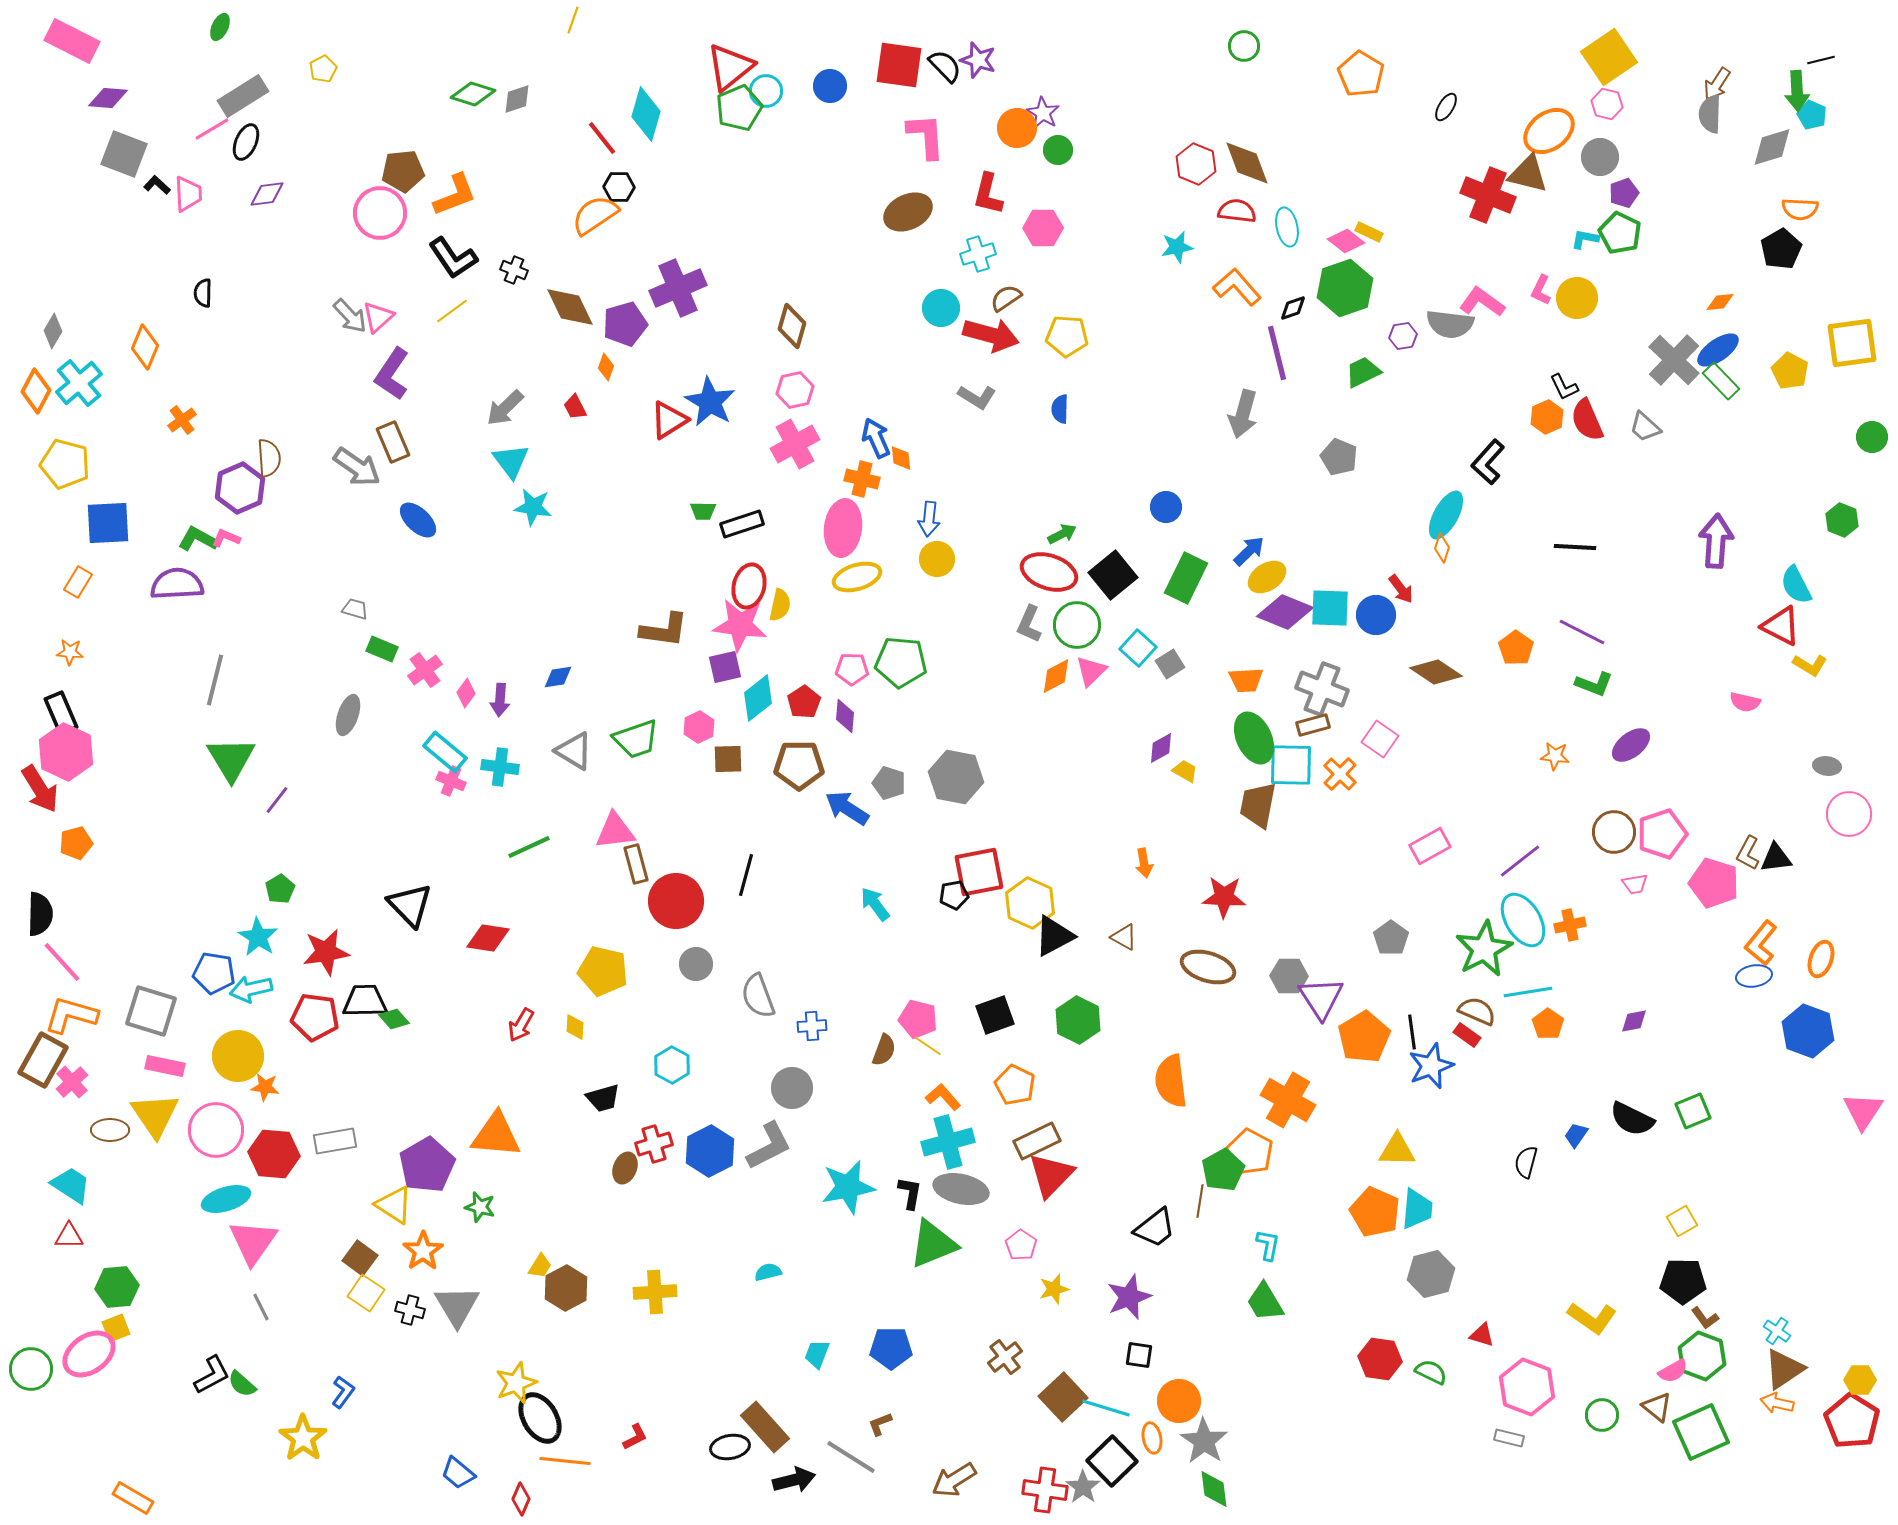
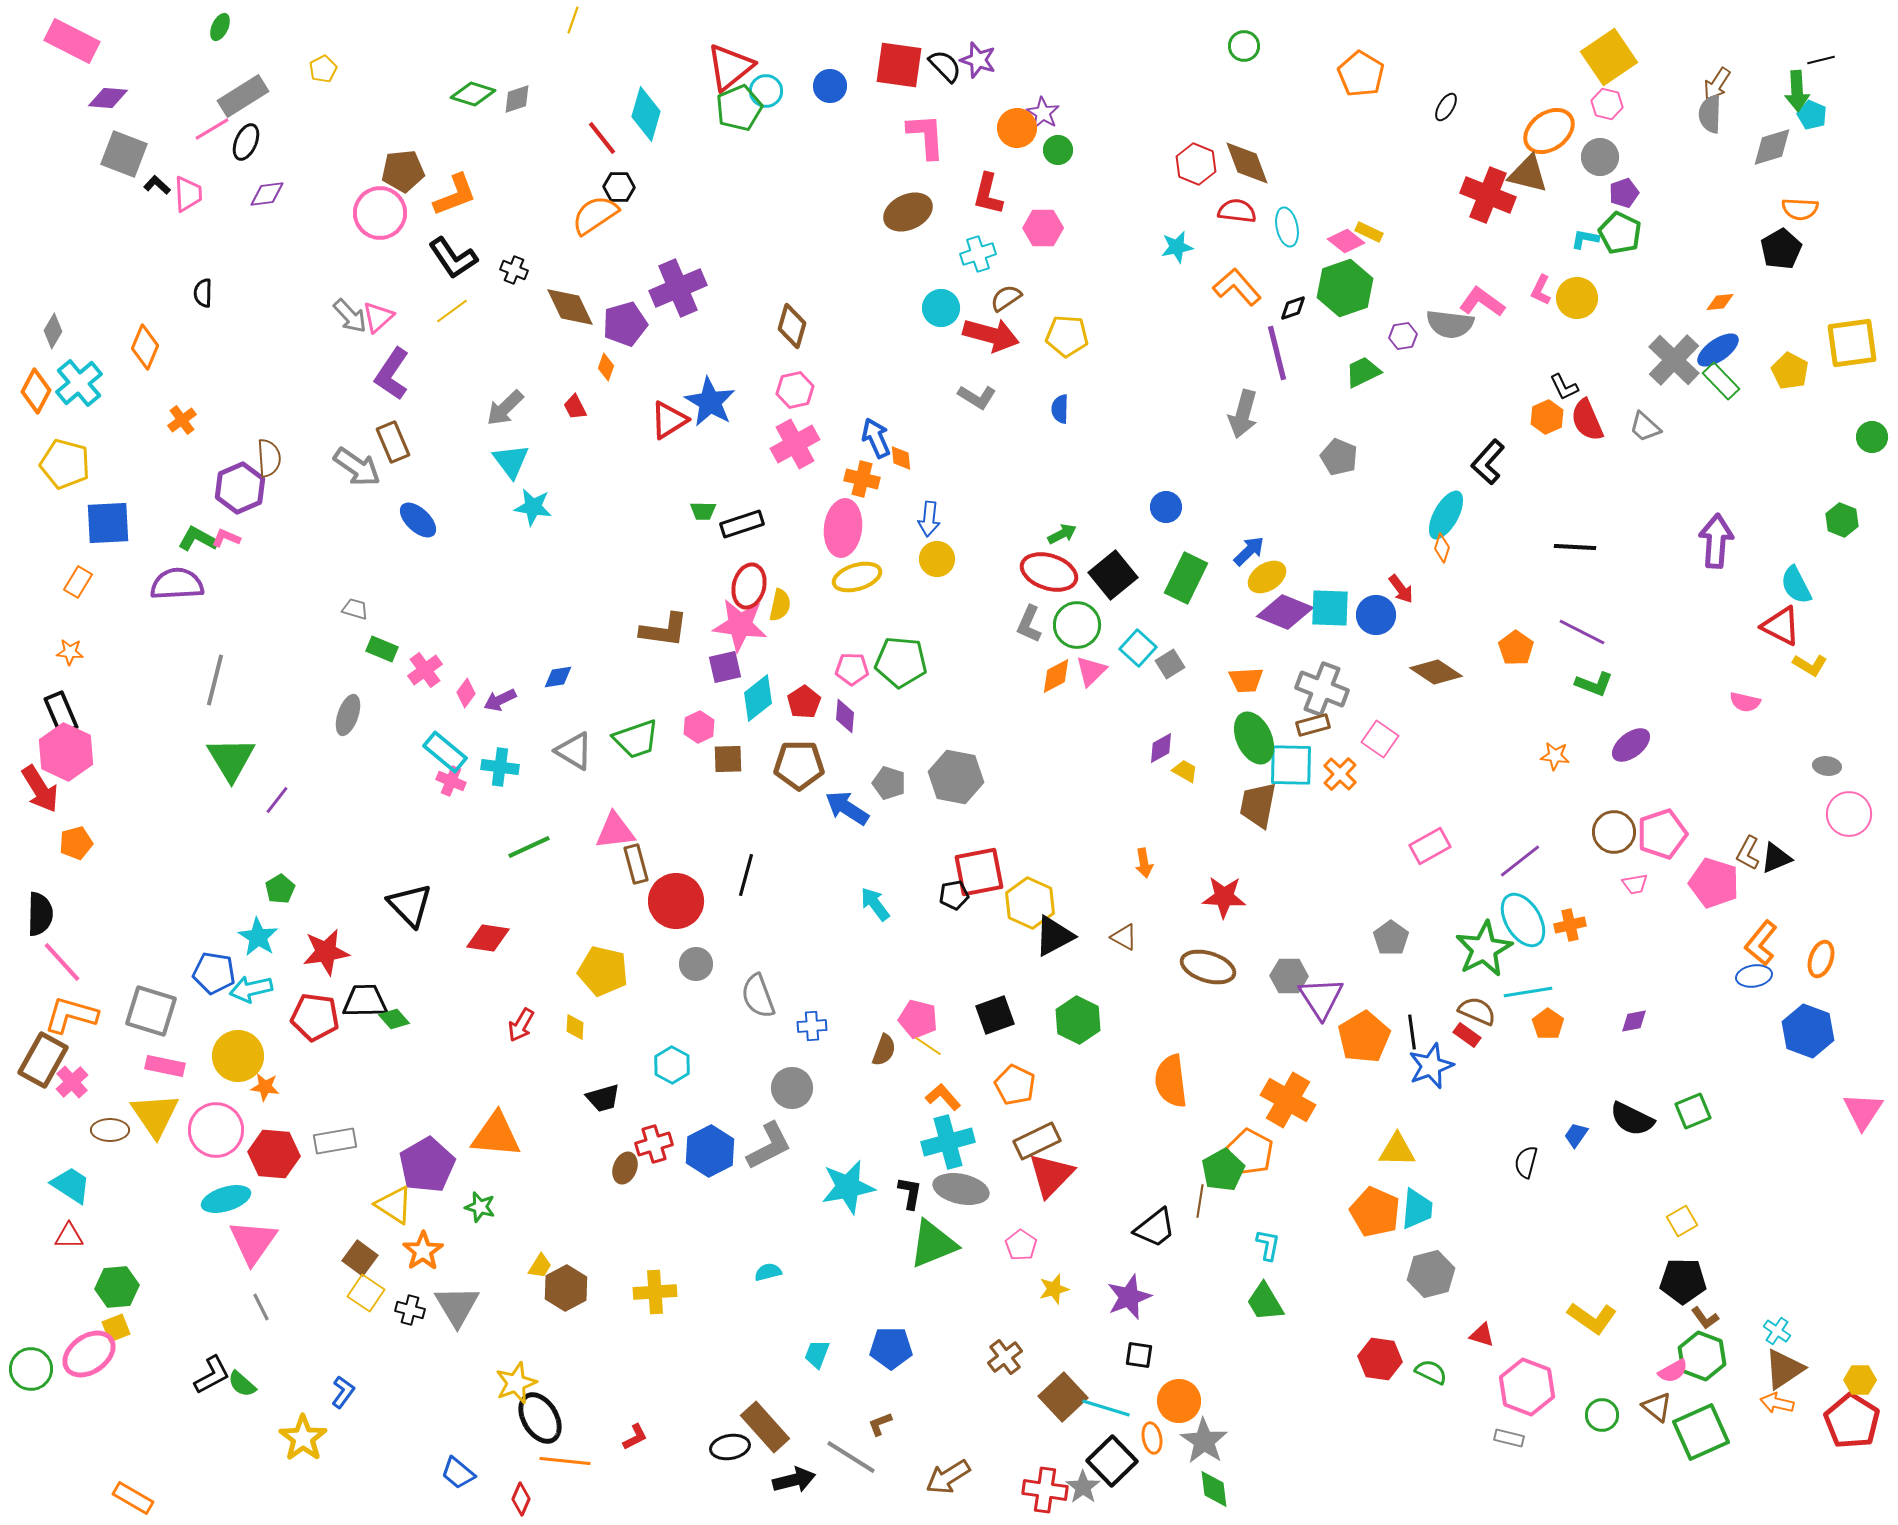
purple arrow at (500, 700): rotated 60 degrees clockwise
black triangle at (1776, 858): rotated 16 degrees counterclockwise
brown arrow at (954, 1480): moved 6 px left, 3 px up
